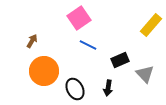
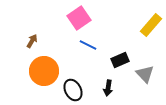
black ellipse: moved 2 px left, 1 px down
